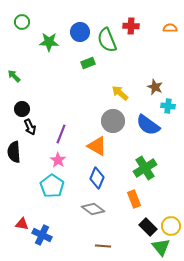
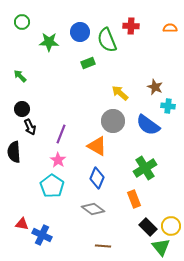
green arrow: moved 6 px right
